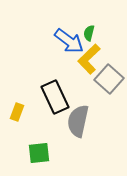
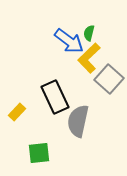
yellow L-shape: moved 1 px up
yellow rectangle: rotated 24 degrees clockwise
